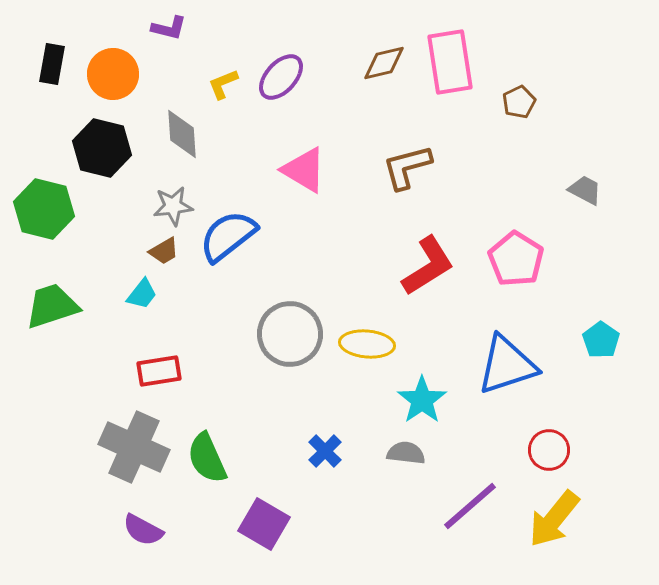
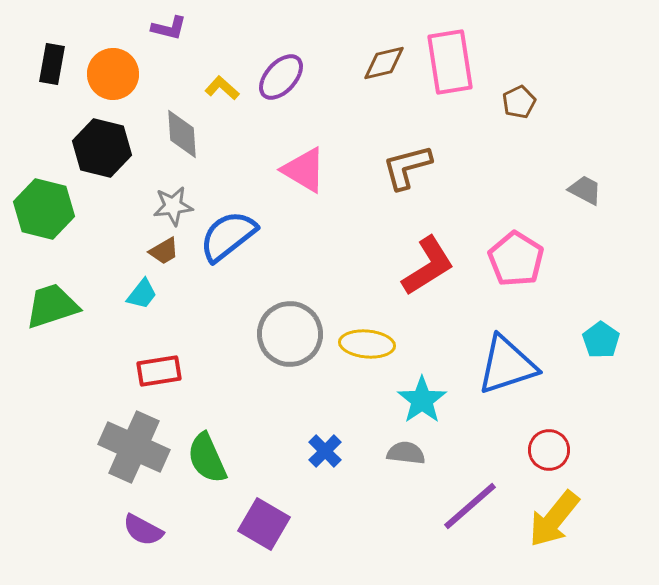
yellow L-shape: moved 1 px left, 4 px down; rotated 64 degrees clockwise
